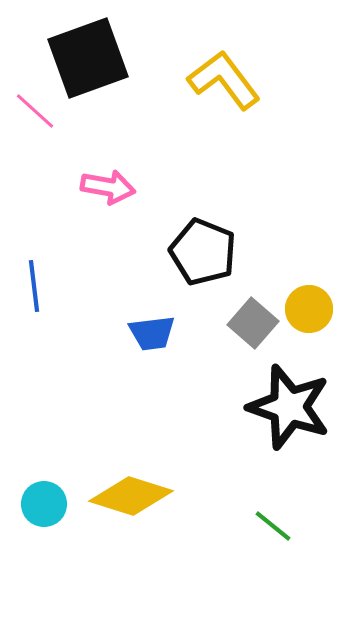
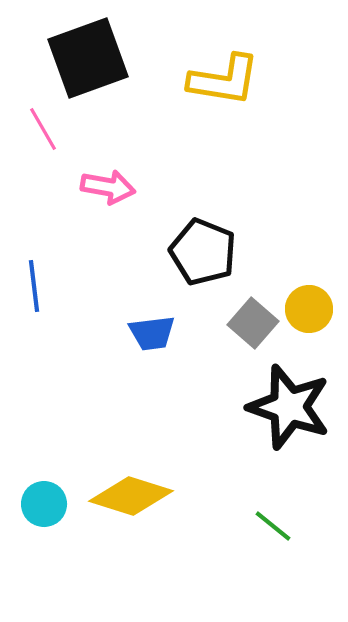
yellow L-shape: rotated 136 degrees clockwise
pink line: moved 8 px right, 18 px down; rotated 18 degrees clockwise
